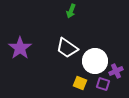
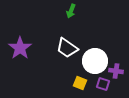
purple cross: rotated 32 degrees clockwise
